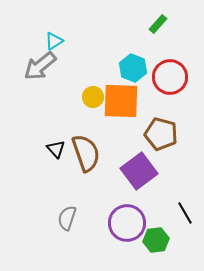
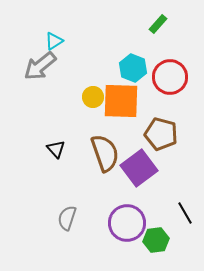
brown semicircle: moved 19 px right
purple square: moved 3 px up
